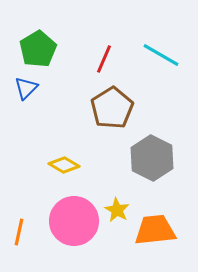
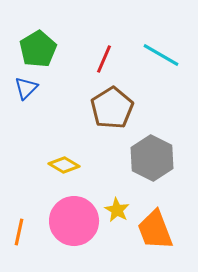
orange trapezoid: rotated 105 degrees counterclockwise
